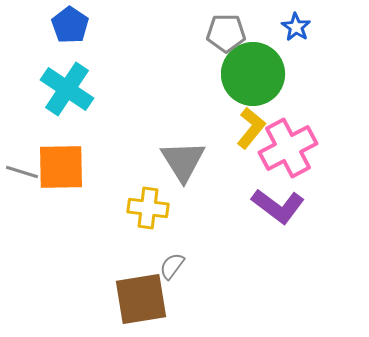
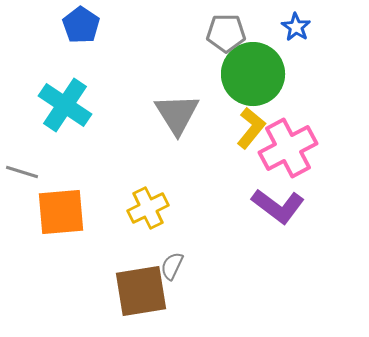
blue pentagon: moved 11 px right
cyan cross: moved 2 px left, 16 px down
gray triangle: moved 6 px left, 47 px up
orange square: moved 45 px down; rotated 4 degrees counterclockwise
yellow cross: rotated 33 degrees counterclockwise
gray semicircle: rotated 12 degrees counterclockwise
brown square: moved 8 px up
